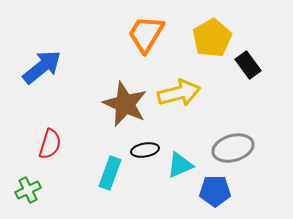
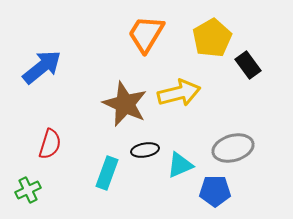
cyan rectangle: moved 3 px left
